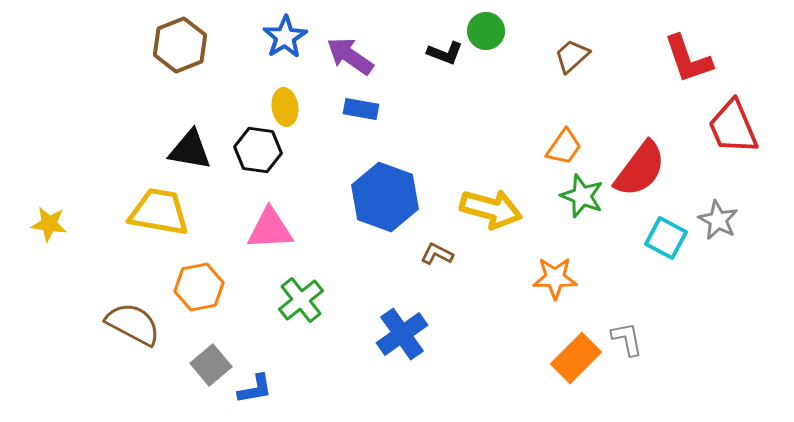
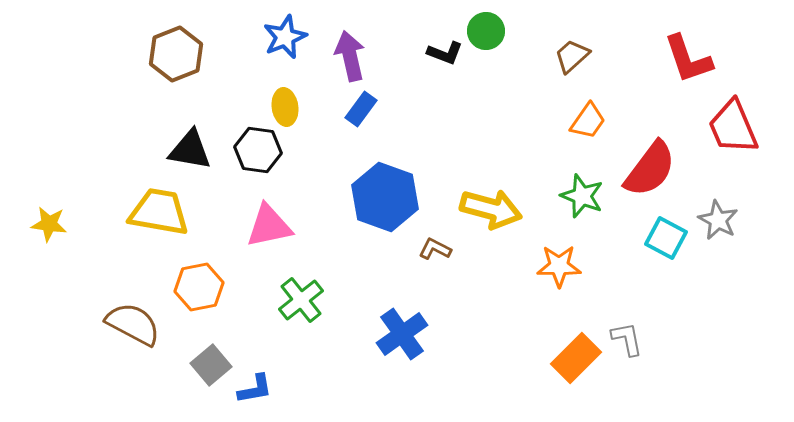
blue star: rotated 9 degrees clockwise
brown hexagon: moved 4 px left, 9 px down
purple arrow: rotated 42 degrees clockwise
blue rectangle: rotated 64 degrees counterclockwise
orange trapezoid: moved 24 px right, 26 px up
red semicircle: moved 10 px right
pink triangle: moved 1 px left, 3 px up; rotated 9 degrees counterclockwise
brown L-shape: moved 2 px left, 5 px up
orange star: moved 4 px right, 12 px up
